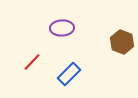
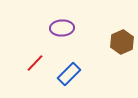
brown hexagon: rotated 15 degrees clockwise
red line: moved 3 px right, 1 px down
